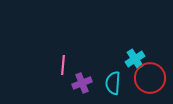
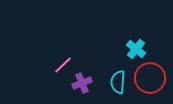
cyan cross: moved 1 px right, 10 px up; rotated 18 degrees counterclockwise
pink line: rotated 42 degrees clockwise
cyan semicircle: moved 5 px right, 1 px up
